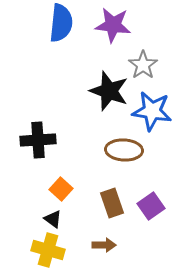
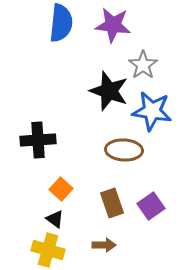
black triangle: moved 2 px right
